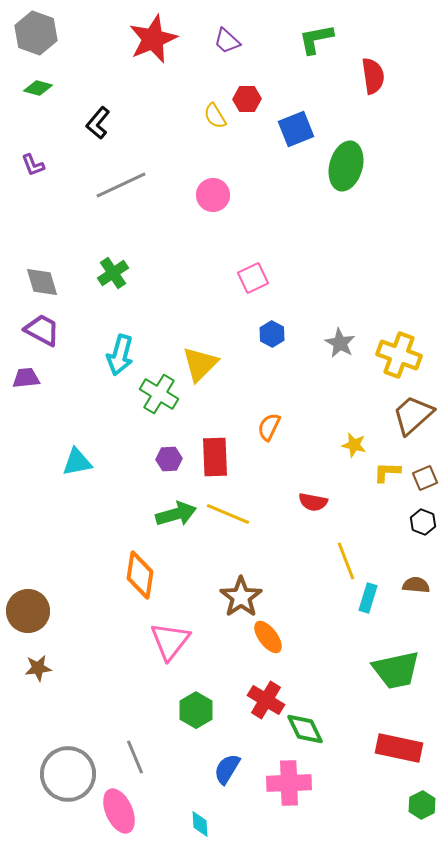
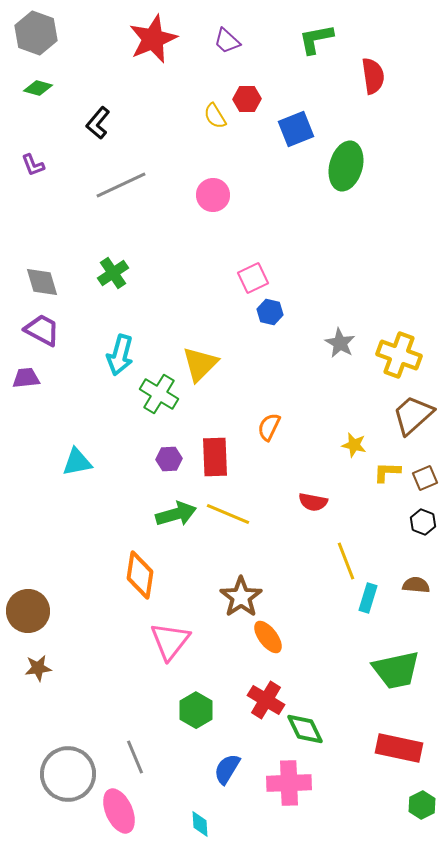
blue hexagon at (272, 334): moved 2 px left, 22 px up; rotated 15 degrees counterclockwise
